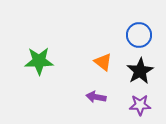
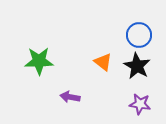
black star: moved 3 px left, 5 px up; rotated 12 degrees counterclockwise
purple arrow: moved 26 px left
purple star: moved 1 px up; rotated 10 degrees clockwise
